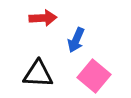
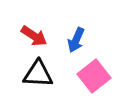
red arrow: moved 9 px left, 18 px down; rotated 36 degrees clockwise
pink square: rotated 12 degrees clockwise
